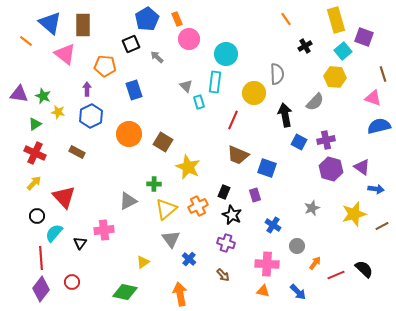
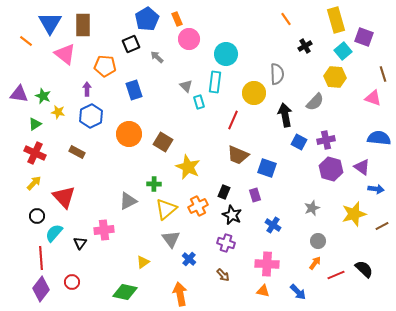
blue triangle at (50, 23): rotated 20 degrees clockwise
blue semicircle at (379, 126): moved 12 px down; rotated 20 degrees clockwise
gray circle at (297, 246): moved 21 px right, 5 px up
